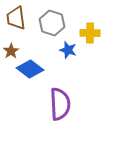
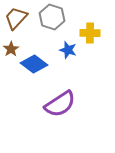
brown trapezoid: rotated 50 degrees clockwise
gray hexagon: moved 6 px up
brown star: moved 2 px up
blue diamond: moved 4 px right, 5 px up
purple semicircle: rotated 60 degrees clockwise
